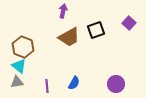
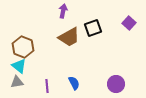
black square: moved 3 px left, 2 px up
blue semicircle: rotated 56 degrees counterclockwise
